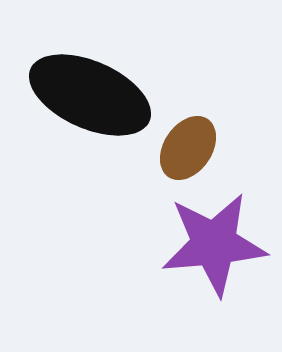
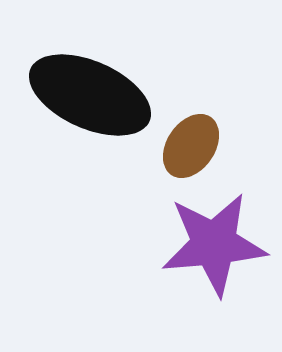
brown ellipse: moved 3 px right, 2 px up
